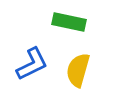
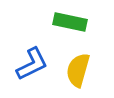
green rectangle: moved 1 px right
